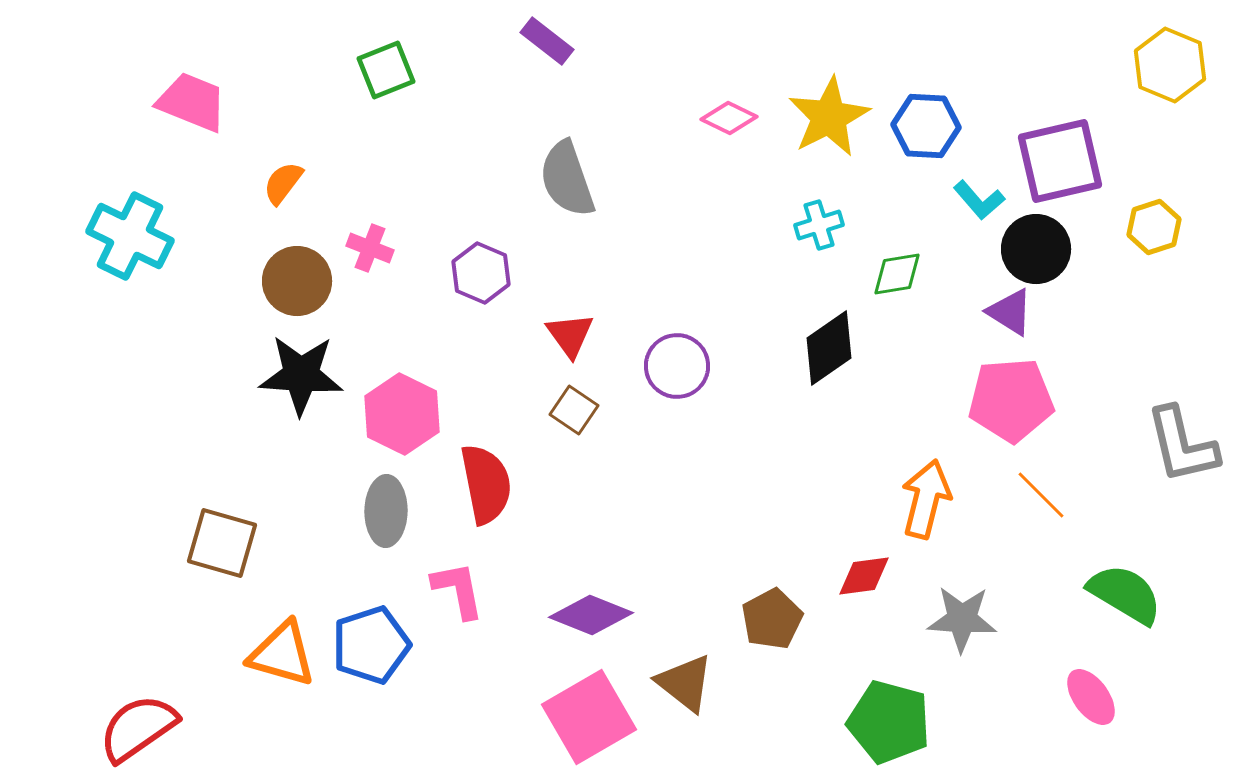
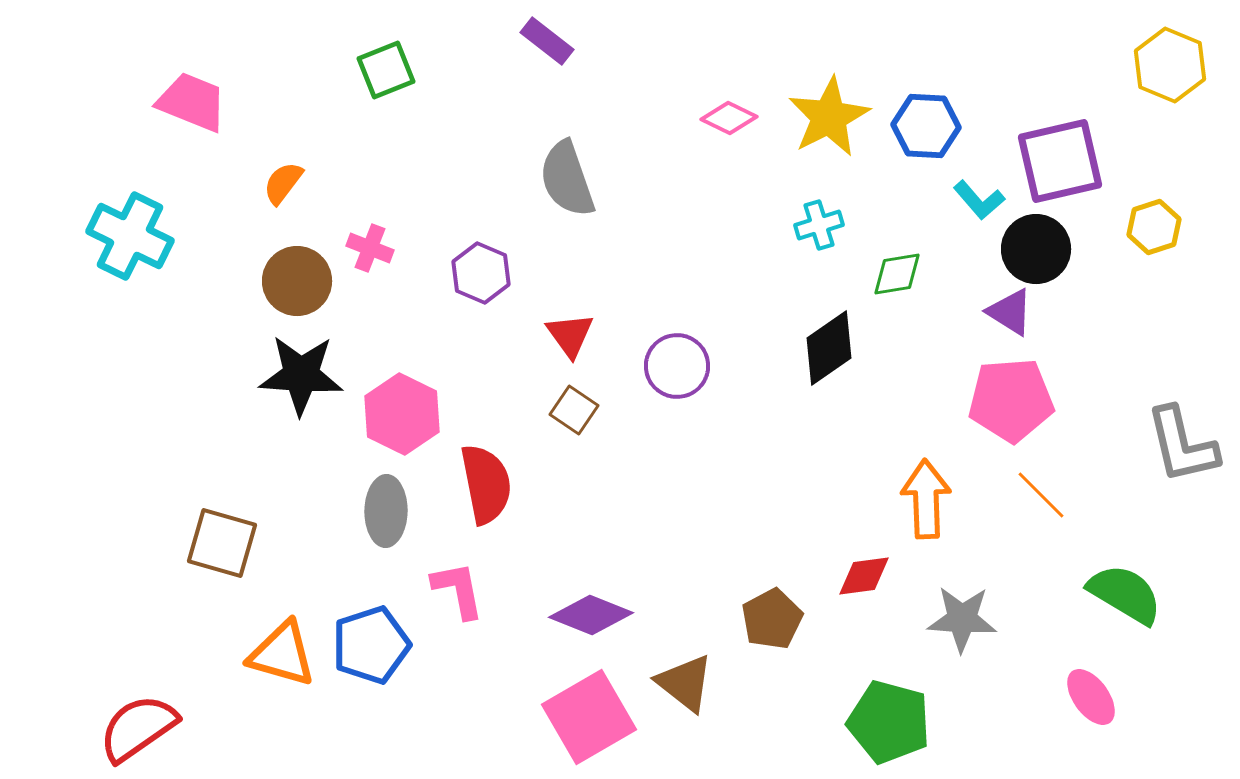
orange arrow at (926, 499): rotated 16 degrees counterclockwise
